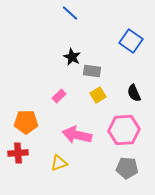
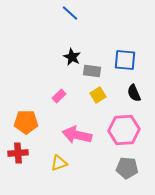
blue square: moved 6 px left, 19 px down; rotated 30 degrees counterclockwise
